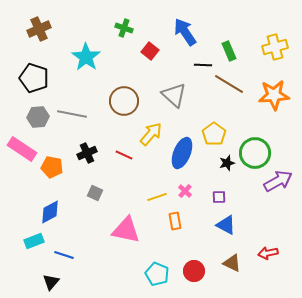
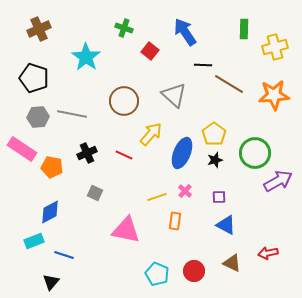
green rectangle: moved 15 px right, 22 px up; rotated 24 degrees clockwise
black star: moved 12 px left, 3 px up
orange rectangle: rotated 18 degrees clockwise
